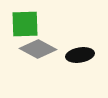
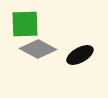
black ellipse: rotated 20 degrees counterclockwise
